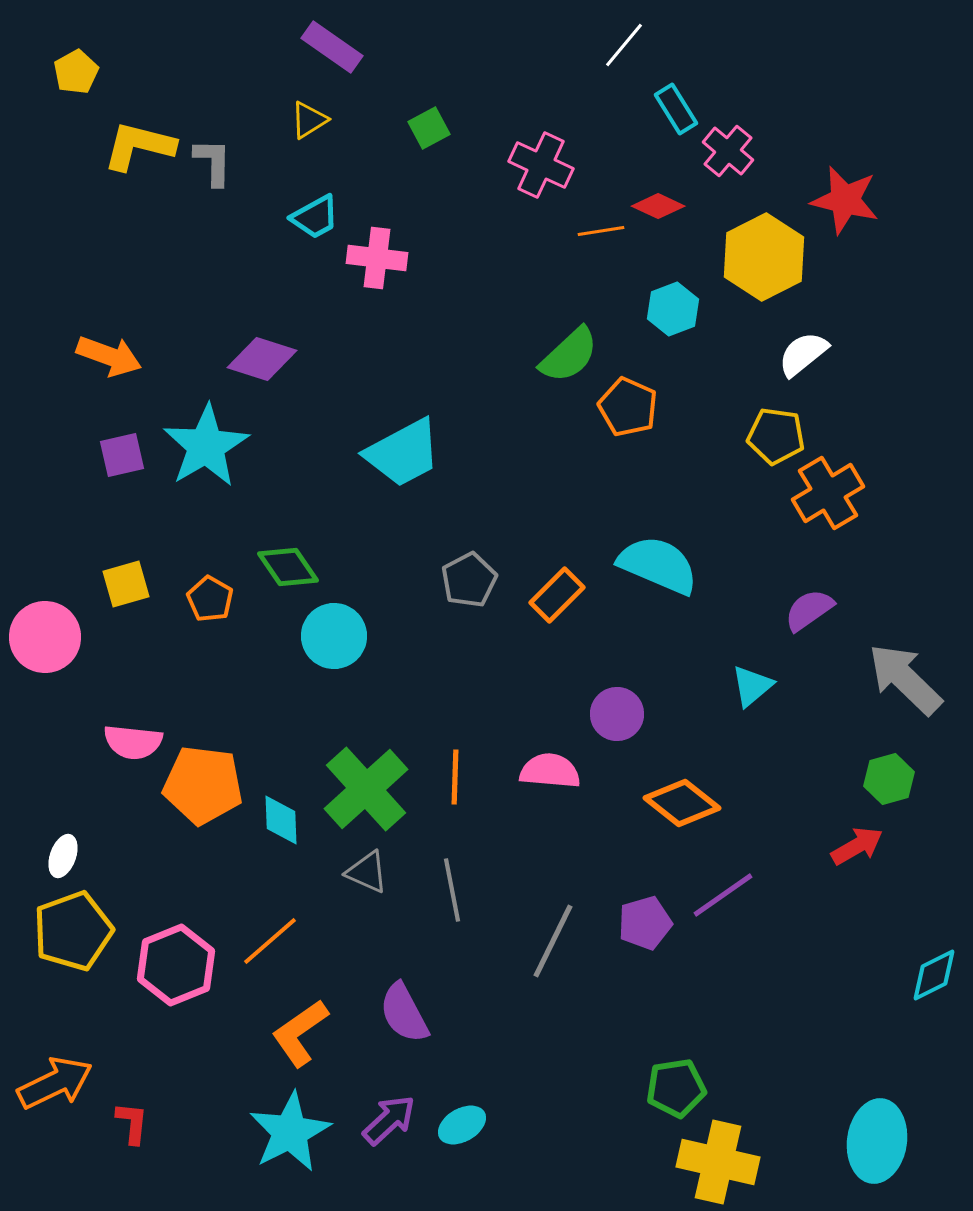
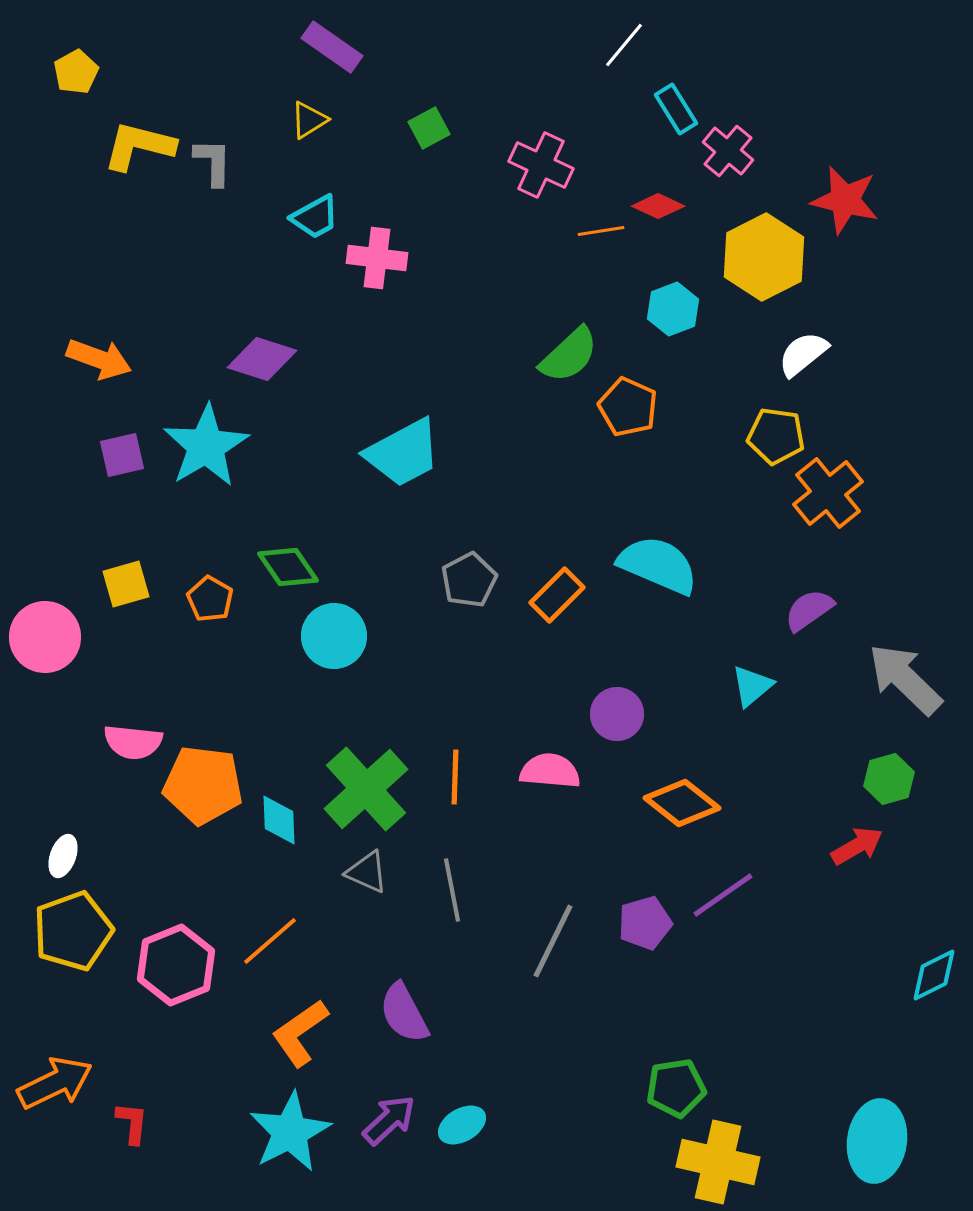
orange arrow at (109, 356): moved 10 px left, 3 px down
orange cross at (828, 493): rotated 8 degrees counterclockwise
cyan diamond at (281, 820): moved 2 px left
